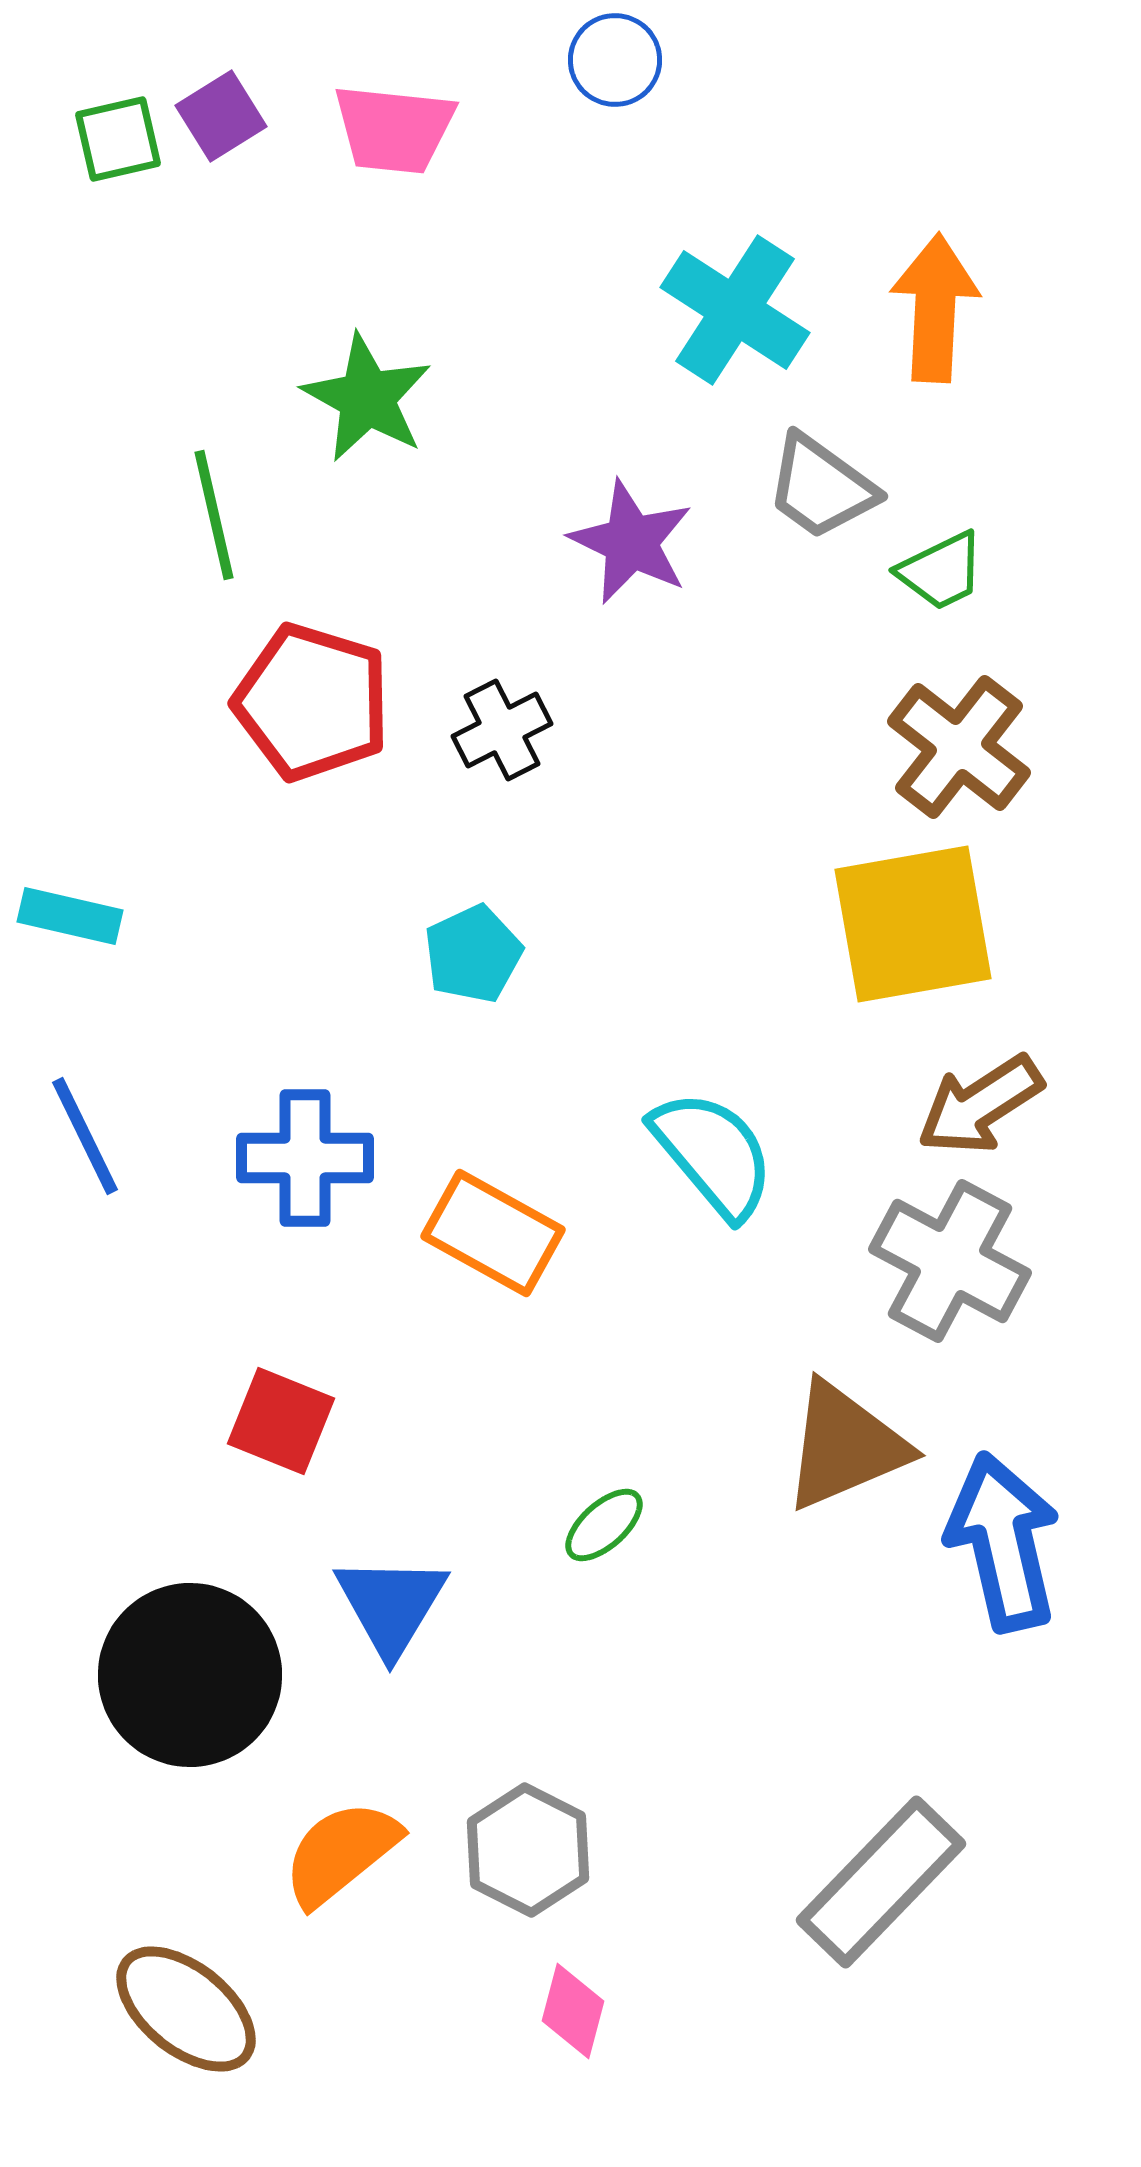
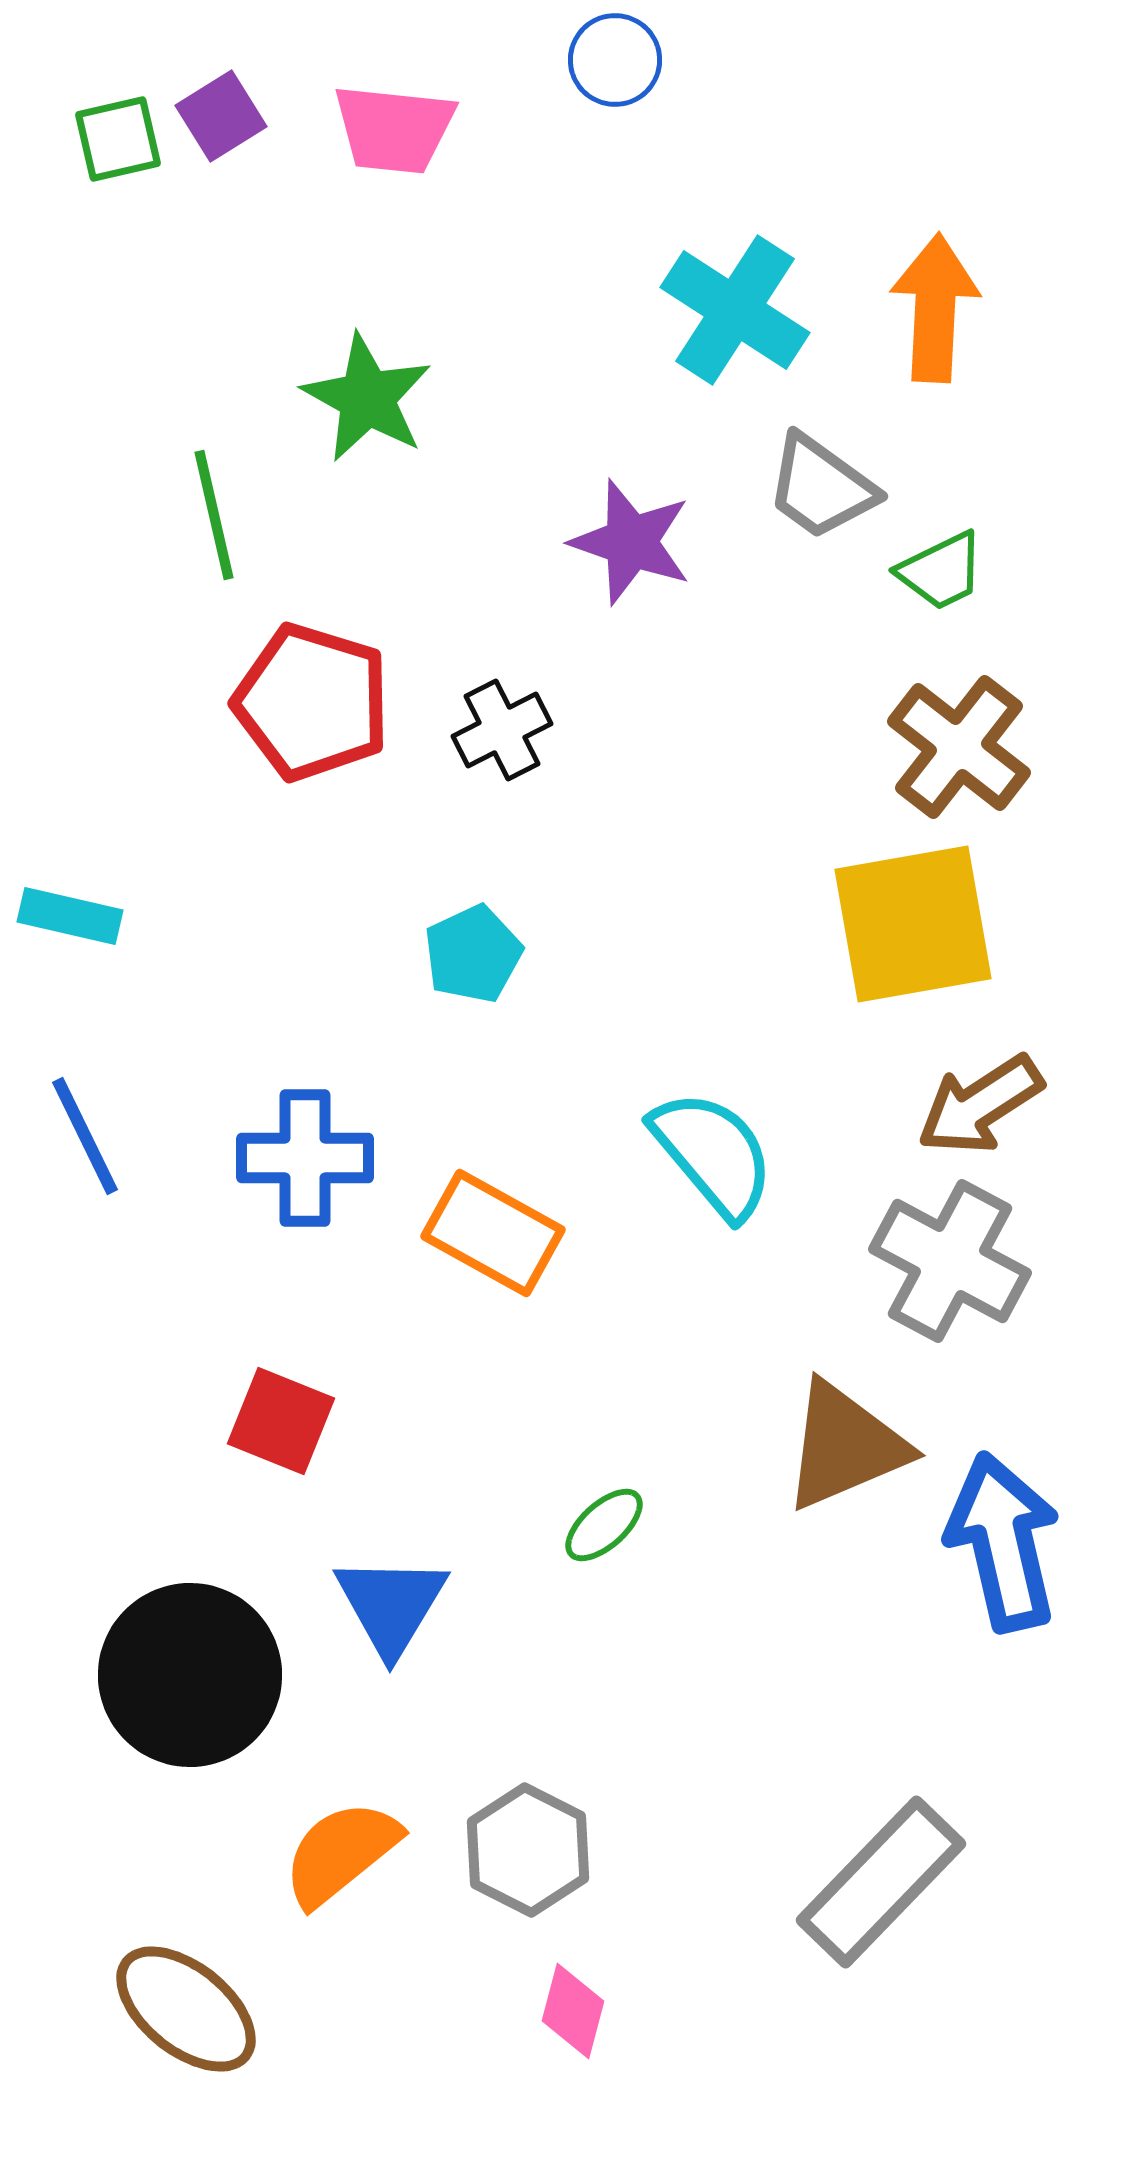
purple star: rotated 7 degrees counterclockwise
